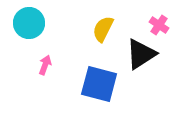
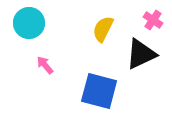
pink cross: moved 6 px left, 5 px up
black triangle: rotated 8 degrees clockwise
pink arrow: rotated 60 degrees counterclockwise
blue square: moved 7 px down
